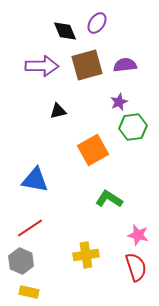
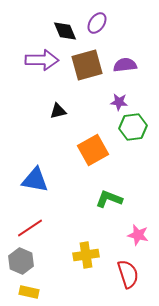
purple arrow: moved 6 px up
purple star: rotated 30 degrees clockwise
green L-shape: rotated 12 degrees counterclockwise
red semicircle: moved 8 px left, 7 px down
